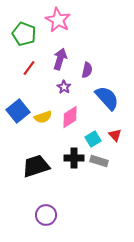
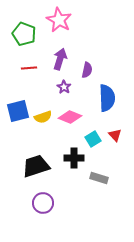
pink star: moved 1 px right
red line: rotated 49 degrees clockwise
blue semicircle: rotated 40 degrees clockwise
blue square: rotated 25 degrees clockwise
pink diamond: rotated 55 degrees clockwise
gray rectangle: moved 17 px down
purple circle: moved 3 px left, 12 px up
